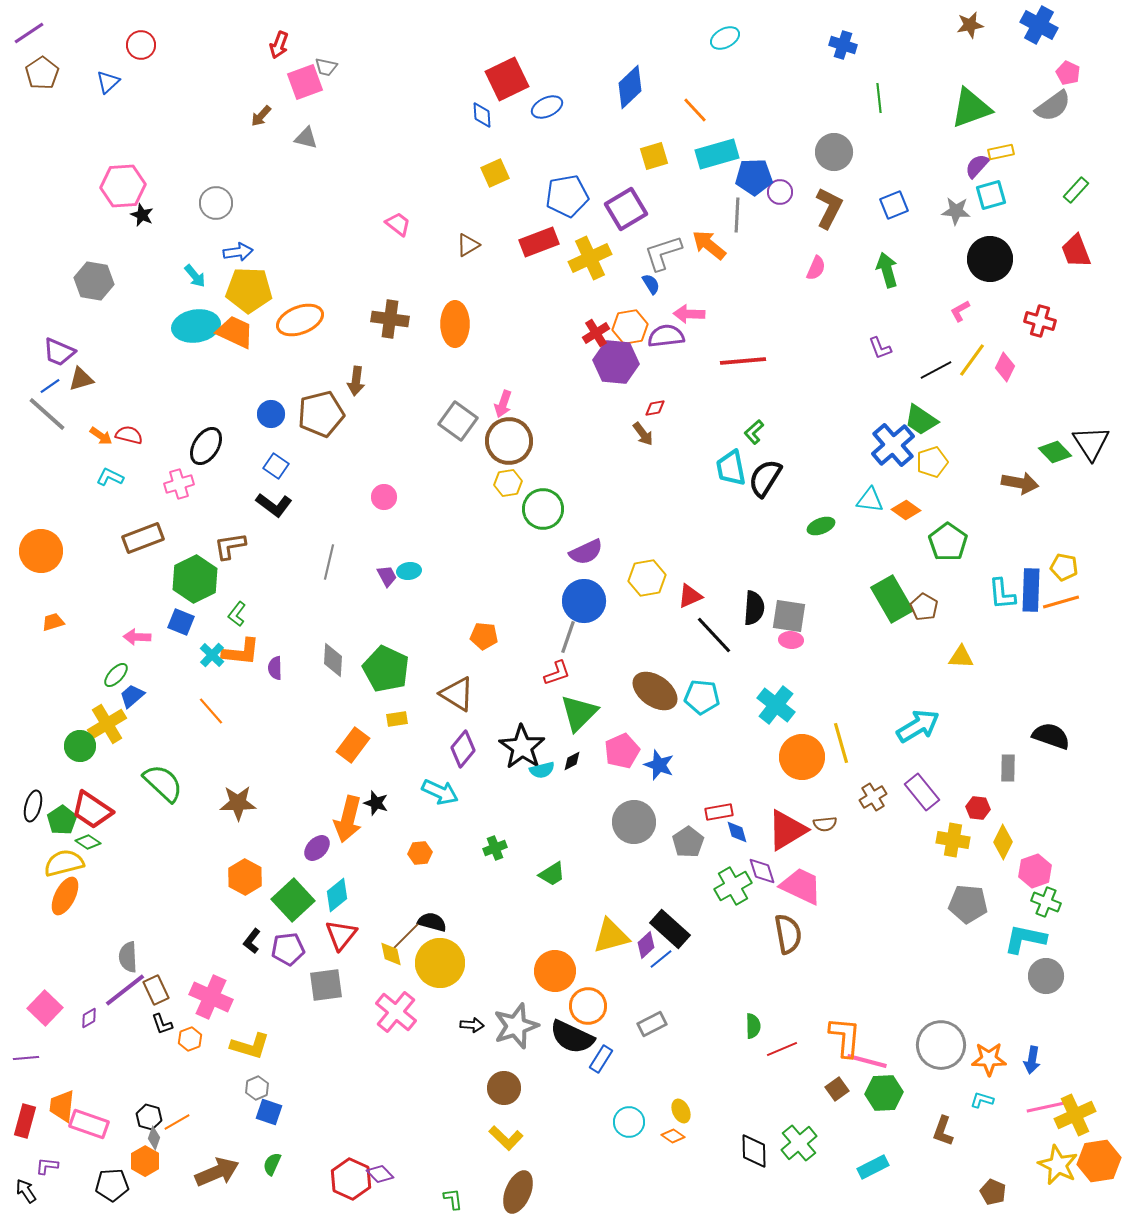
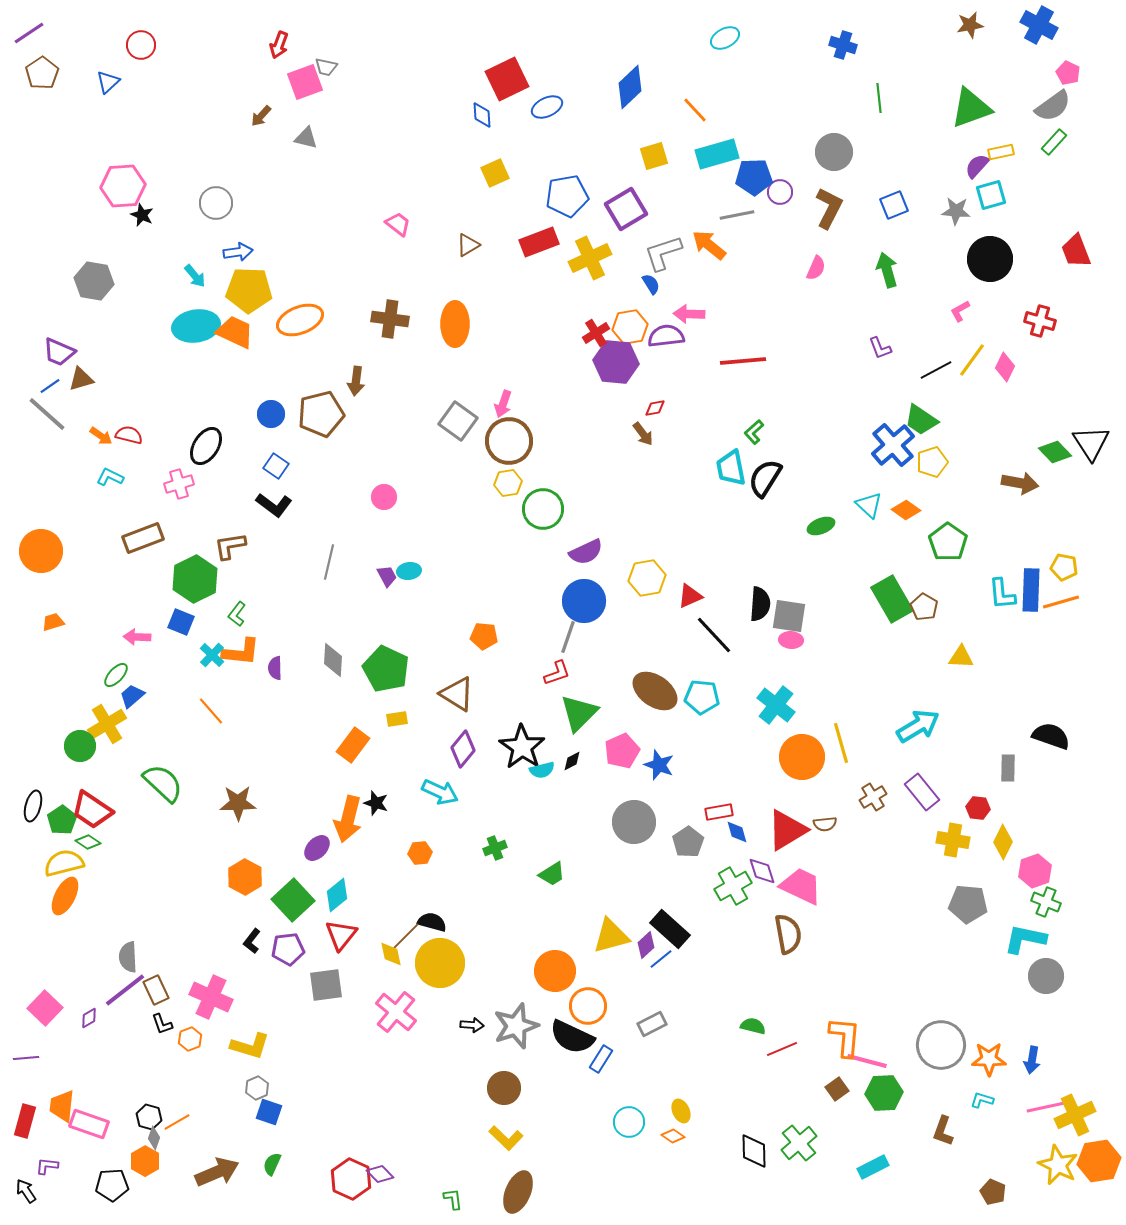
green rectangle at (1076, 190): moved 22 px left, 48 px up
gray line at (737, 215): rotated 76 degrees clockwise
cyan triangle at (870, 500): moved 1 px left, 5 px down; rotated 36 degrees clockwise
black semicircle at (754, 608): moved 6 px right, 4 px up
green semicircle at (753, 1026): rotated 75 degrees counterclockwise
